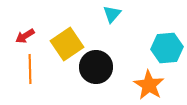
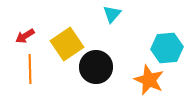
orange star: moved 5 px up; rotated 8 degrees counterclockwise
